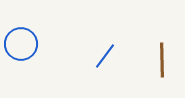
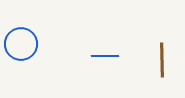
blue line: rotated 52 degrees clockwise
